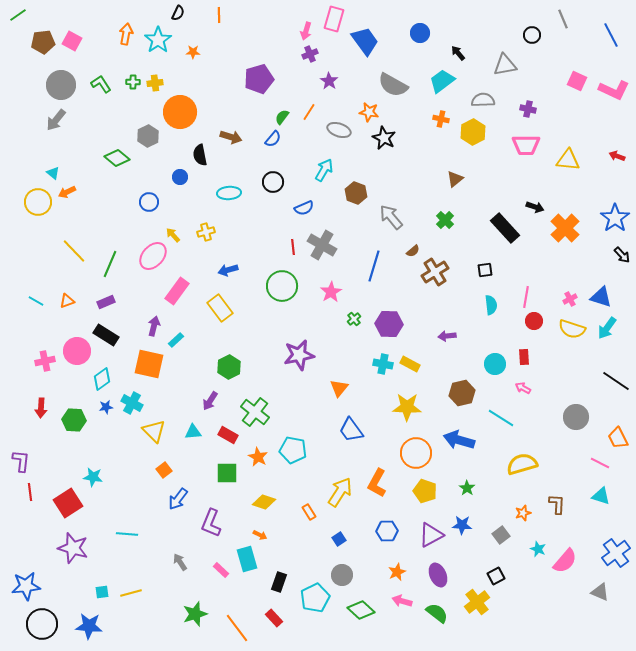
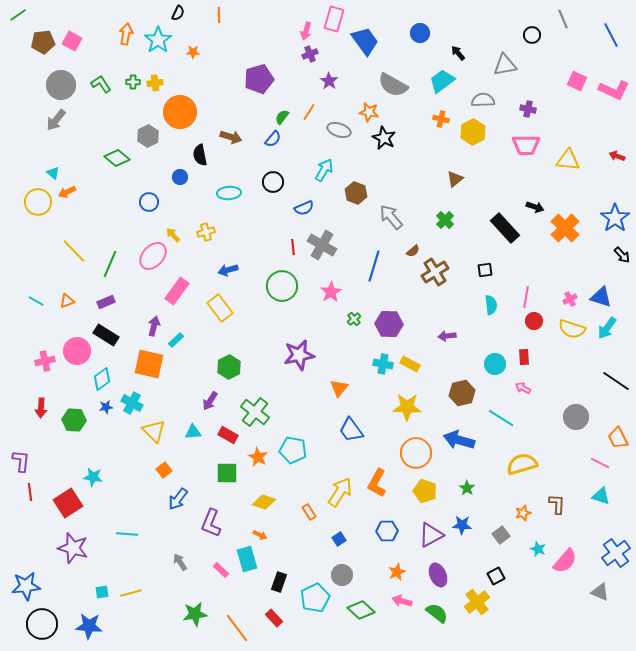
green star at (195, 614): rotated 10 degrees clockwise
